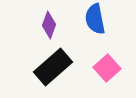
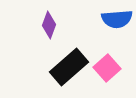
blue semicircle: moved 22 px right; rotated 84 degrees counterclockwise
black rectangle: moved 16 px right
